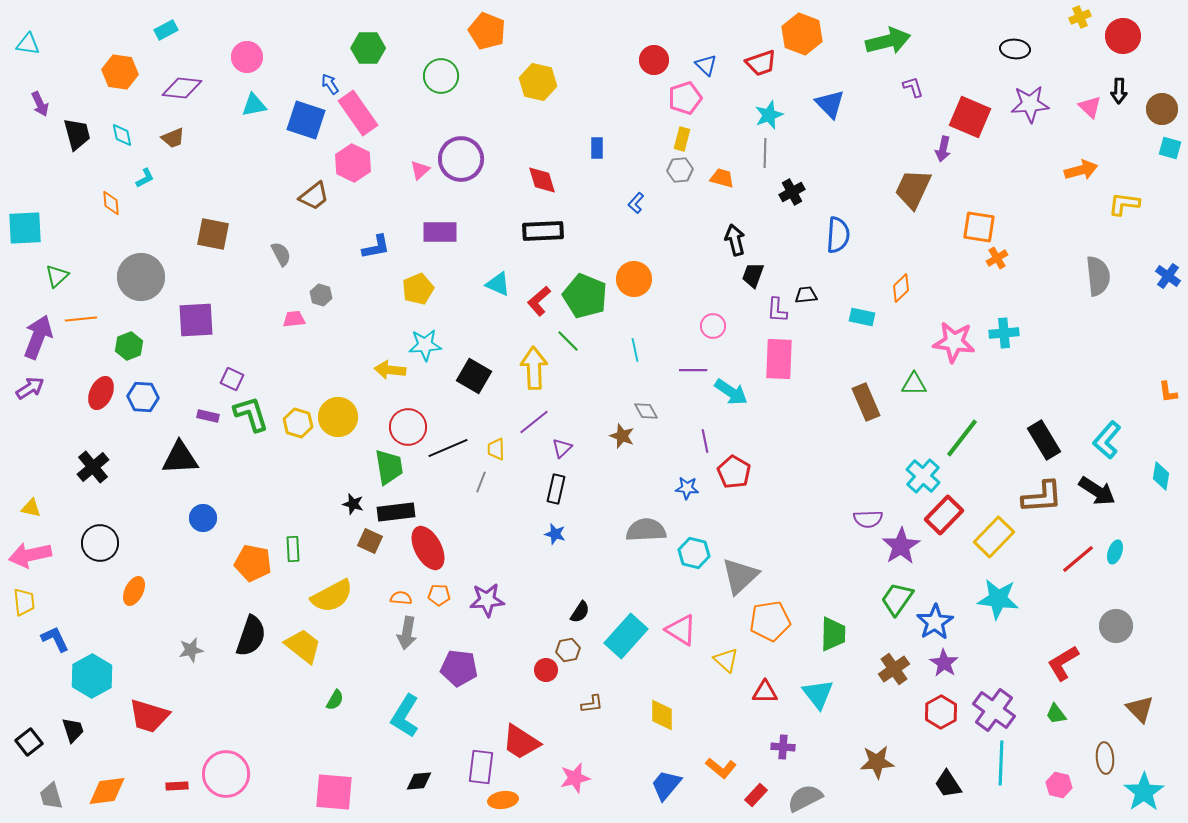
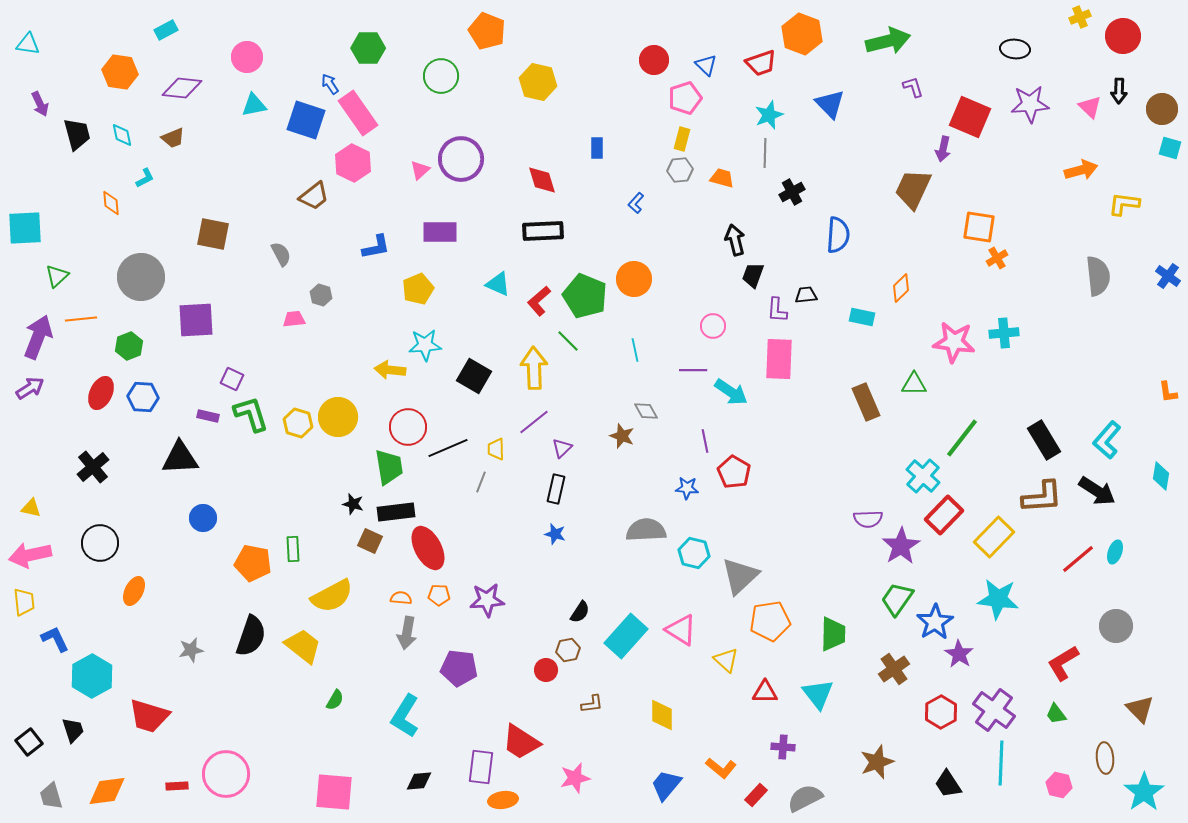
purple star at (944, 663): moved 15 px right, 9 px up
brown star at (877, 762): rotated 16 degrees counterclockwise
